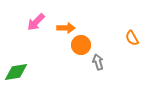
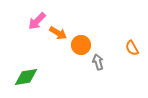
pink arrow: moved 1 px right, 1 px up
orange arrow: moved 8 px left, 5 px down; rotated 30 degrees clockwise
orange semicircle: moved 10 px down
green diamond: moved 10 px right, 5 px down
